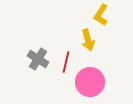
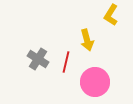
yellow L-shape: moved 10 px right
yellow arrow: moved 1 px left
pink circle: moved 5 px right
